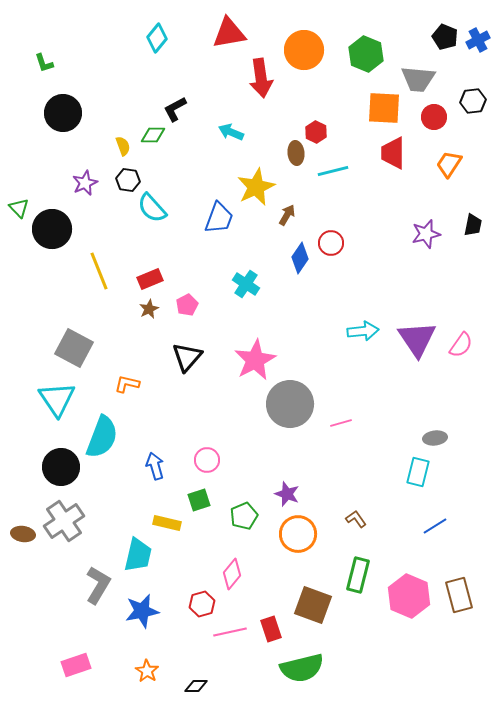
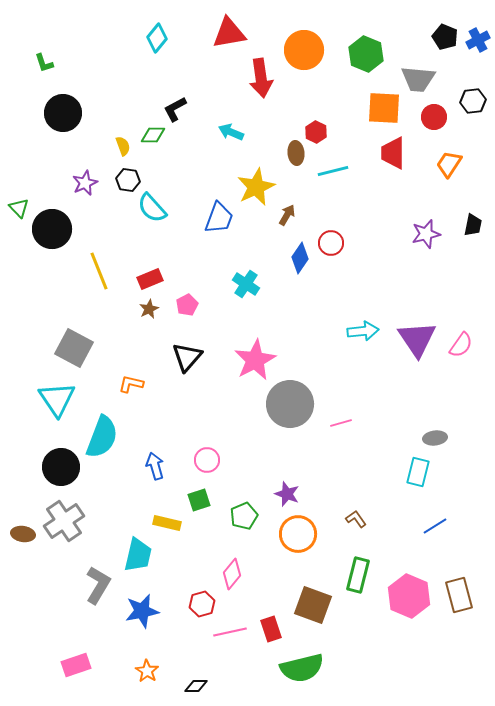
orange L-shape at (127, 384): moved 4 px right
